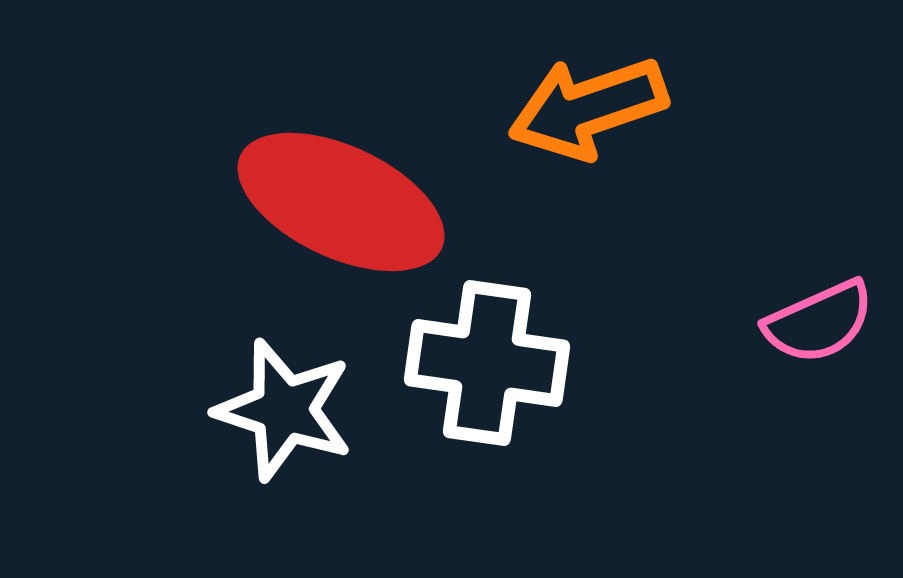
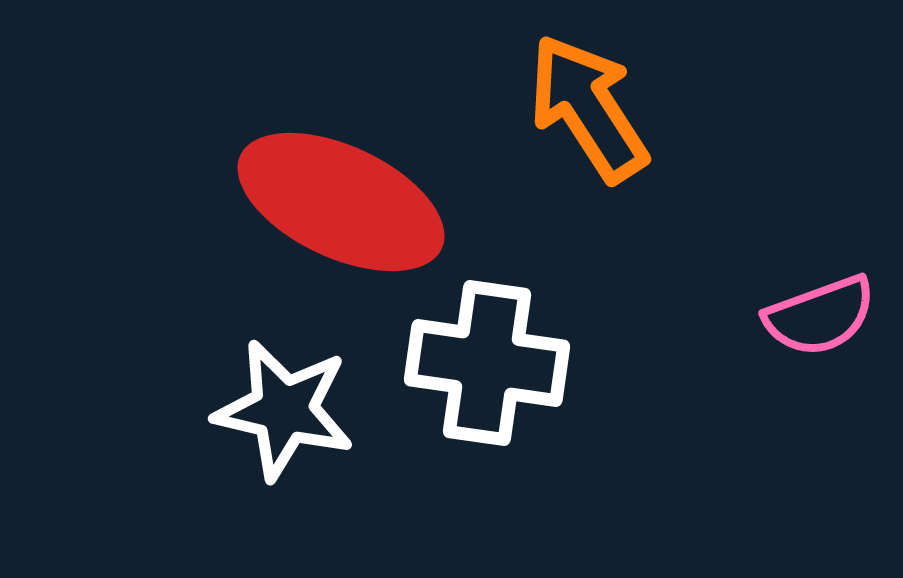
orange arrow: rotated 76 degrees clockwise
pink semicircle: moved 1 px right, 6 px up; rotated 4 degrees clockwise
white star: rotated 5 degrees counterclockwise
